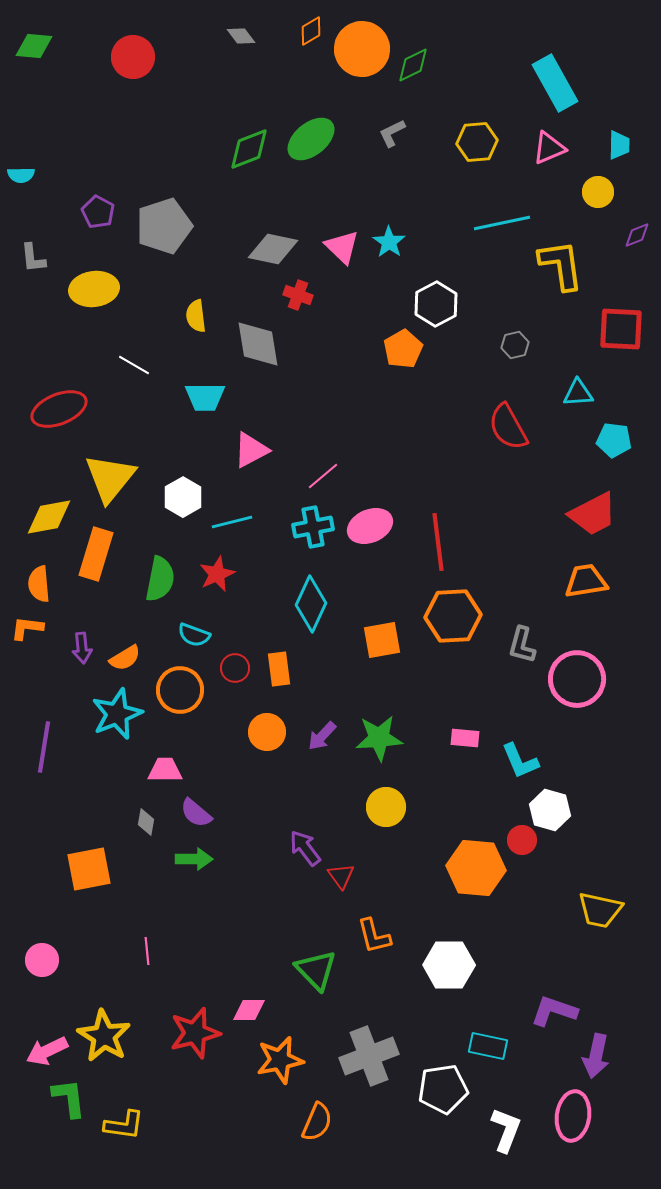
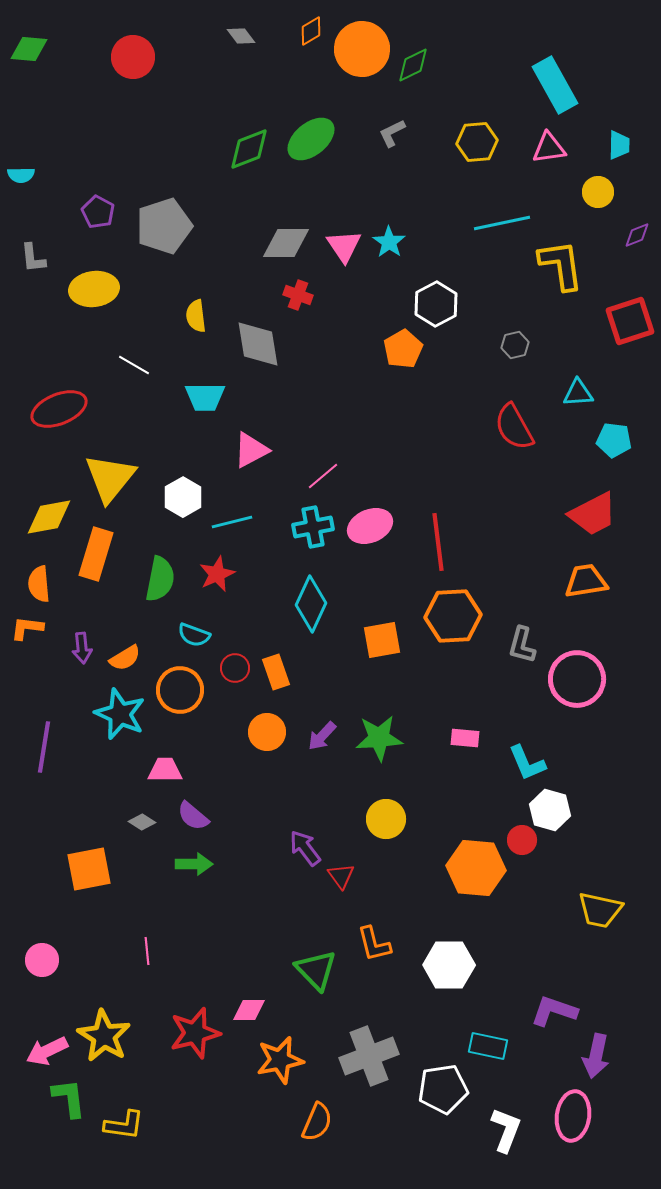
green diamond at (34, 46): moved 5 px left, 3 px down
cyan rectangle at (555, 83): moved 2 px down
pink triangle at (549, 148): rotated 15 degrees clockwise
pink triangle at (342, 247): moved 2 px right, 1 px up; rotated 12 degrees clockwise
gray diamond at (273, 249): moved 13 px right, 6 px up; rotated 12 degrees counterclockwise
red square at (621, 329): moved 9 px right, 8 px up; rotated 21 degrees counterclockwise
red semicircle at (508, 427): moved 6 px right
orange rectangle at (279, 669): moved 3 px left, 3 px down; rotated 12 degrees counterclockwise
cyan star at (117, 714): moved 3 px right; rotated 27 degrees counterclockwise
cyan L-shape at (520, 761): moved 7 px right, 2 px down
yellow circle at (386, 807): moved 12 px down
purple semicircle at (196, 813): moved 3 px left, 3 px down
gray diamond at (146, 822): moved 4 px left; rotated 68 degrees counterclockwise
green arrow at (194, 859): moved 5 px down
orange L-shape at (374, 936): moved 8 px down
